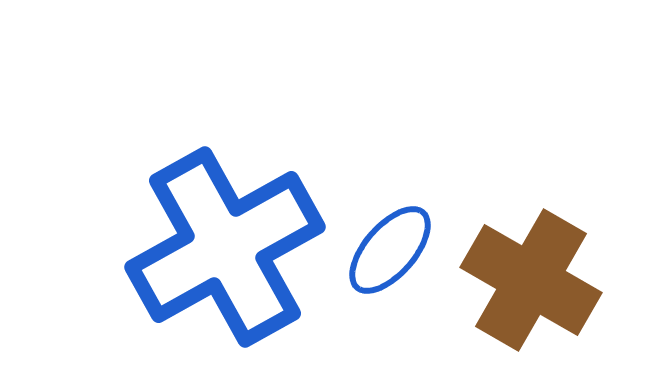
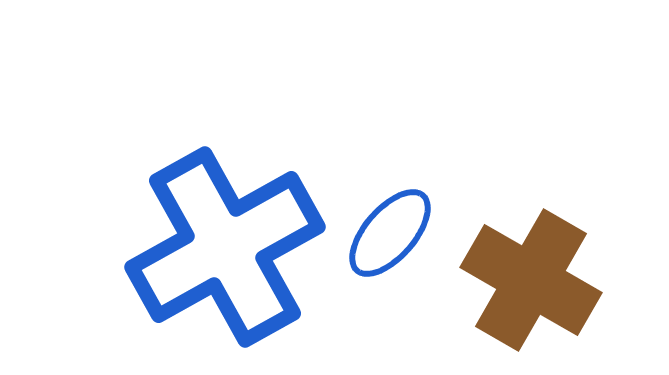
blue ellipse: moved 17 px up
